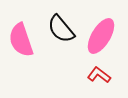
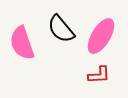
pink semicircle: moved 1 px right, 3 px down
red L-shape: rotated 140 degrees clockwise
